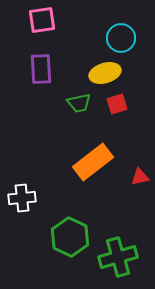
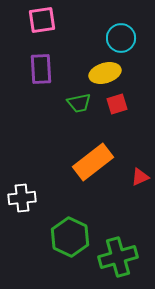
red triangle: rotated 12 degrees counterclockwise
